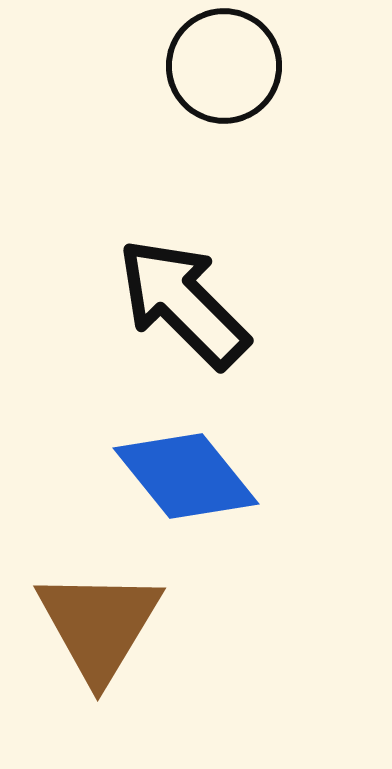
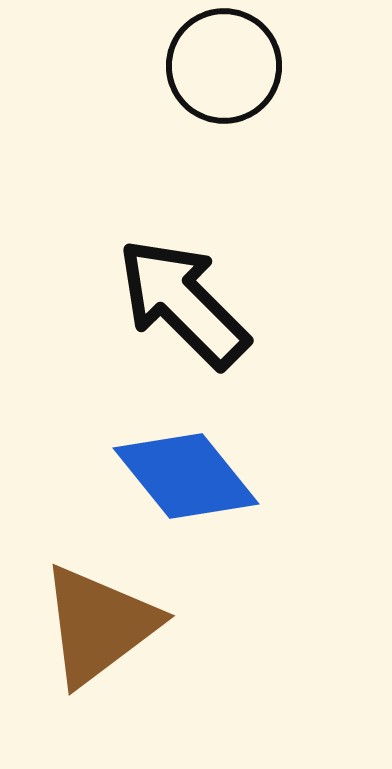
brown triangle: rotated 22 degrees clockwise
